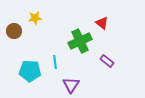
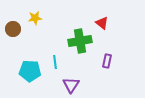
brown circle: moved 1 px left, 2 px up
green cross: rotated 15 degrees clockwise
purple rectangle: rotated 64 degrees clockwise
